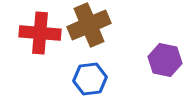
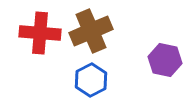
brown cross: moved 2 px right, 6 px down
blue hexagon: moved 1 px right, 1 px down; rotated 20 degrees counterclockwise
